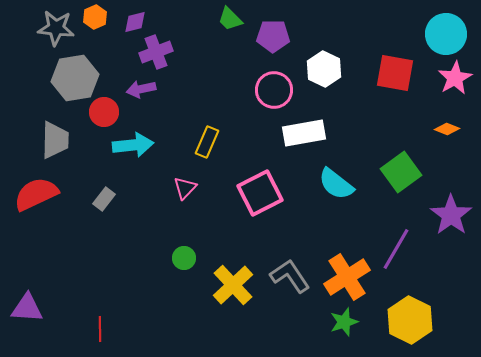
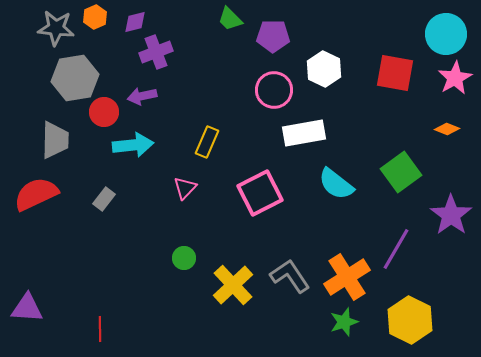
purple arrow: moved 1 px right, 7 px down
